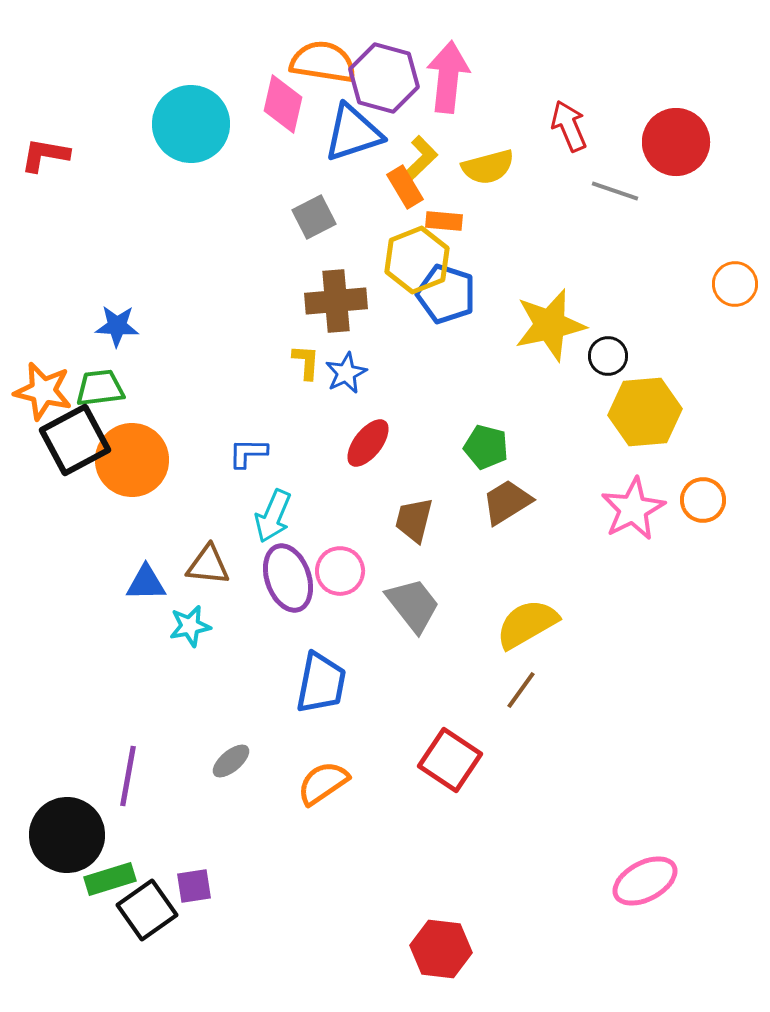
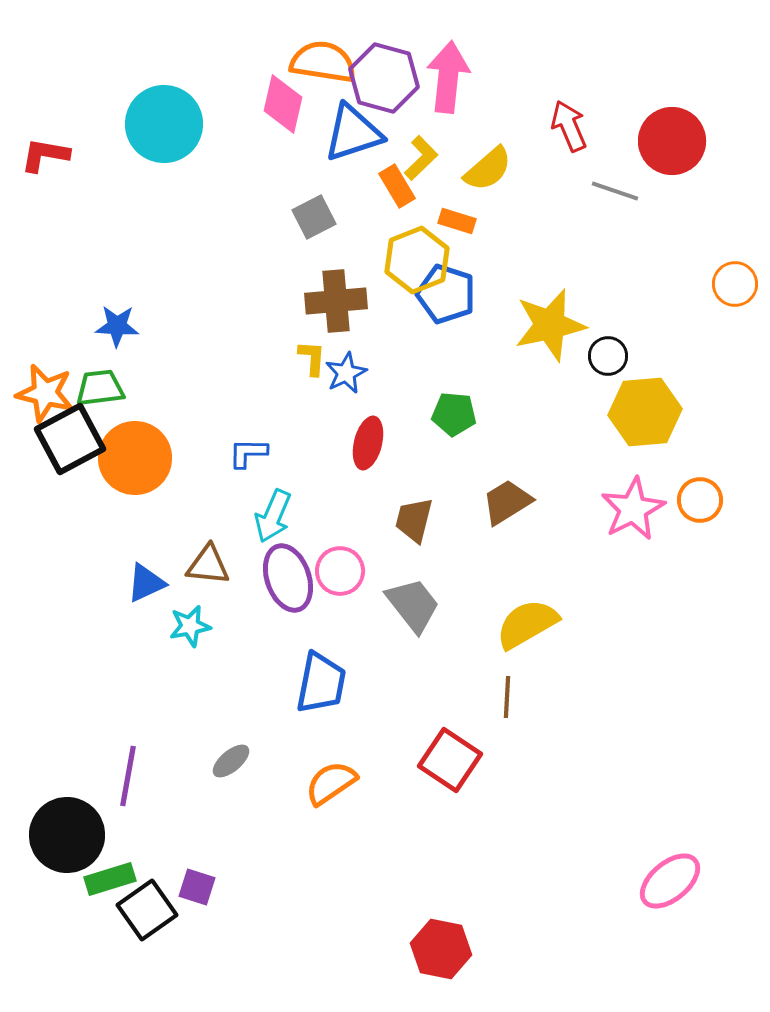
cyan circle at (191, 124): moved 27 px left
red circle at (676, 142): moved 4 px left, 1 px up
yellow semicircle at (488, 167): moved 2 px down; rotated 26 degrees counterclockwise
orange rectangle at (405, 187): moved 8 px left, 1 px up
orange rectangle at (444, 221): moved 13 px right; rotated 12 degrees clockwise
yellow L-shape at (306, 362): moved 6 px right, 4 px up
orange star at (43, 391): moved 2 px right, 2 px down
black square at (75, 440): moved 5 px left, 1 px up
red ellipse at (368, 443): rotated 24 degrees counterclockwise
green pentagon at (486, 447): moved 32 px left, 33 px up; rotated 9 degrees counterclockwise
orange circle at (132, 460): moved 3 px right, 2 px up
orange circle at (703, 500): moved 3 px left
blue triangle at (146, 583): rotated 24 degrees counterclockwise
brown line at (521, 690): moved 14 px left, 7 px down; rotated 33 degrees counterclockwise
orange semicircle at (323, 783): moved 8 px right
pink ellipse at (645, 881): moved 25 px right; rotated 12 degrees counterclockwise
purple square at (194, 886): moved 3 px right, 1 px down; rotated 27 degrees clockwise
red hexagon at (441, 949): rotated 4 degrees clockwise
